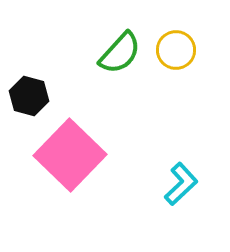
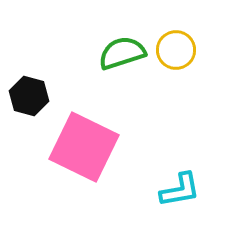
green semicircle: moved 2 px right; rotated 150 degrees counterclockwise
pink square: moved 14 px right, 8 px up; rotated 18 degrees counterclockwise
cyan L-shape: moved 1 px left, 6 px down; rotated 33 degrees clockwise
